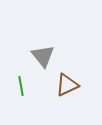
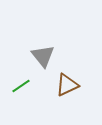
green line: rotated 66 degrees clockwise
